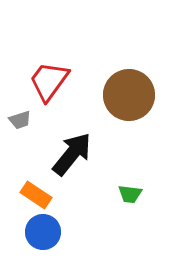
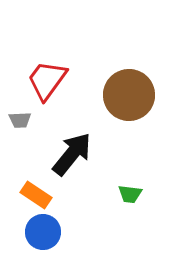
red trapezoid: moved 2 px left, 1 px up
gray trapezoid: rotated 15 degrees clockwise
